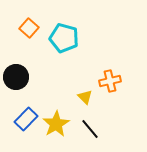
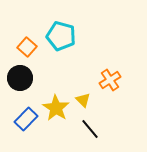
orange square: moved 2 px left, 19 px down
cyan pentagon: moved 3 px left, 2 px up
black circle: moved 4 px right, 1 px down
orange cross: moved 1 px up; rotated 20 degrees counterclockwise
yellow triangle: moved 2 px left, 3 px down
yellow star: moved 16 px up; rotated 8 degrees counterclockwise
